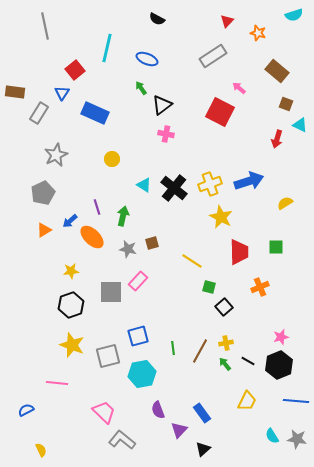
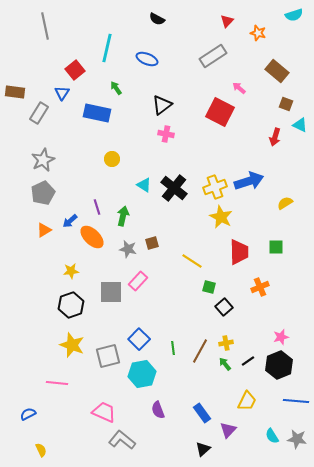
green arrow at (141, 88): moved 25 px left
blue rectangle at (95, 113): moved 2 px right; rotated 12 degrees counterclockwise
red arrow at (277, 139): moved 2 px left, 2 px up
gray star at (56, 155): moved 13 px left, 5 px down
yellow cross at (210, 184): moved 5 px right, 3 px down
blue square at (138, 336): moved 1 px right, 3 px down; rotated 30 degrees counterclockwise
black line at (248, 361): rotated 64 degrees counterclockwise
blue semicircle at (26, 410): moved 2 px right, 4 px down
pink trapezoid at (104, 412): rotated 20 degrees counterclockwise
purple triangle at (179, 430): moved 49 px right
